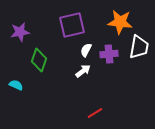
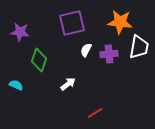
purple square: moved 2 px up
purple star: rotated 18 degrees clockwise
white arrow: moved 15 px left, 13 px down
